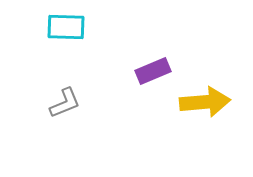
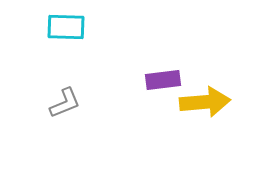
purple rectangle: moved 10 px right, 9 px down; rotated 16 degrees clockwise
